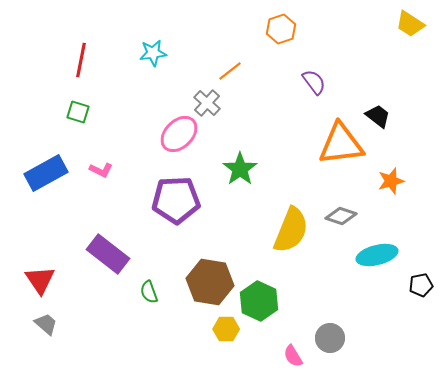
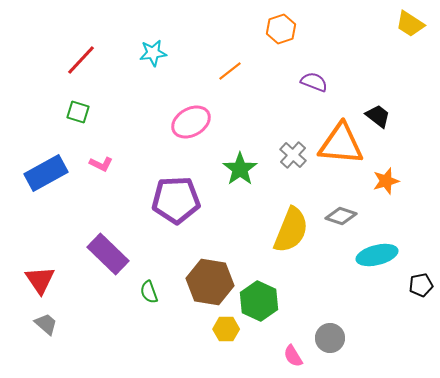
red line: rotated 32 degrees clockwise
purple semicircle: rotated 32 degrees counterclockwise
gray cross: moved 86 px right, 52 px down
pink ellipse: moved 12 px right, 12 px up; rotated 15 degrees clockwise
orange triangle: rotated 12 degrees clockwise
pink L-shape: moved 6 px up
orange star: moved 5 px left
purple rectangle: rotated 6 degrees clockwise
